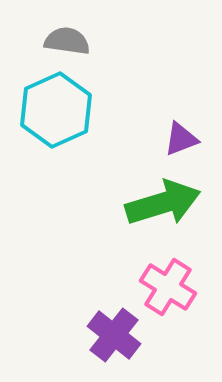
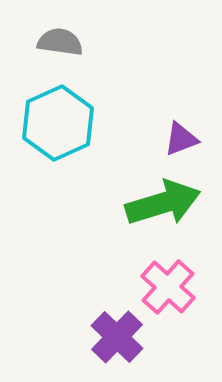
gray semicircle: moved 7 px left, 1 px down
cyan hexagon: moved 2 px right, 13 px down
pink cross: rotated 10 degrees clockwise
purple cross: moved 3 px right, 2 px down; rotated 6 degrees clockwise
